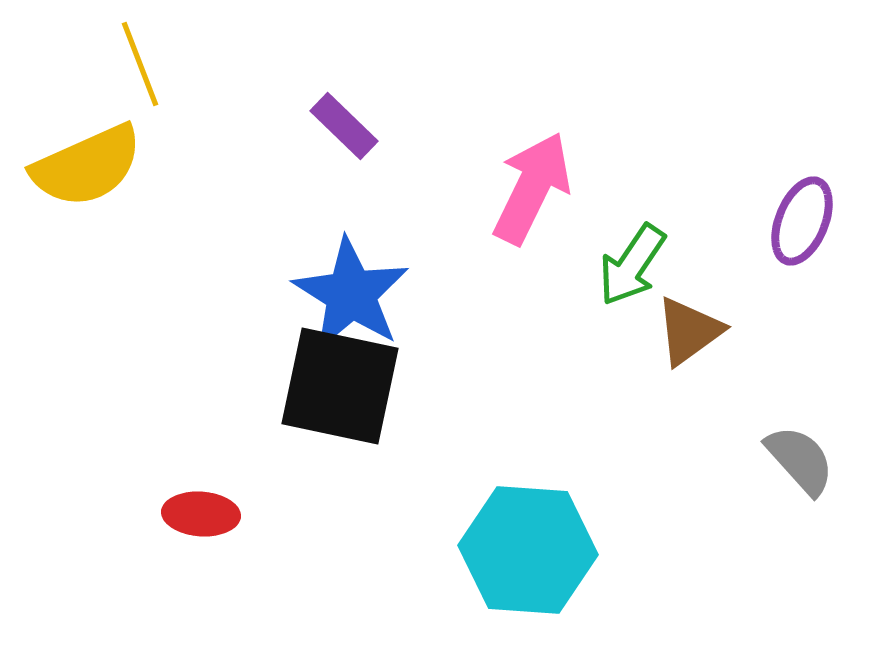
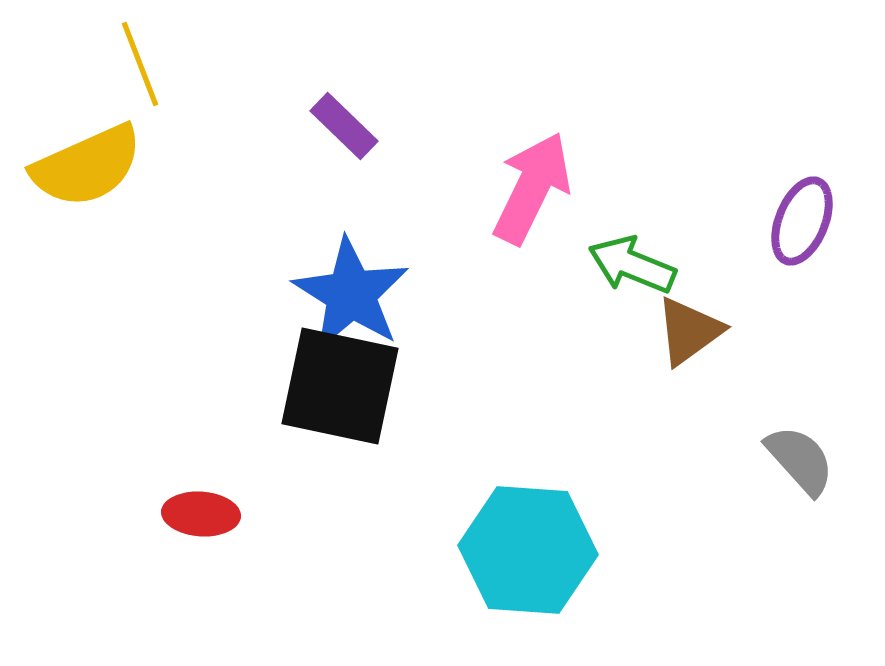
green arrow: rotated 78 degrees clockwise
